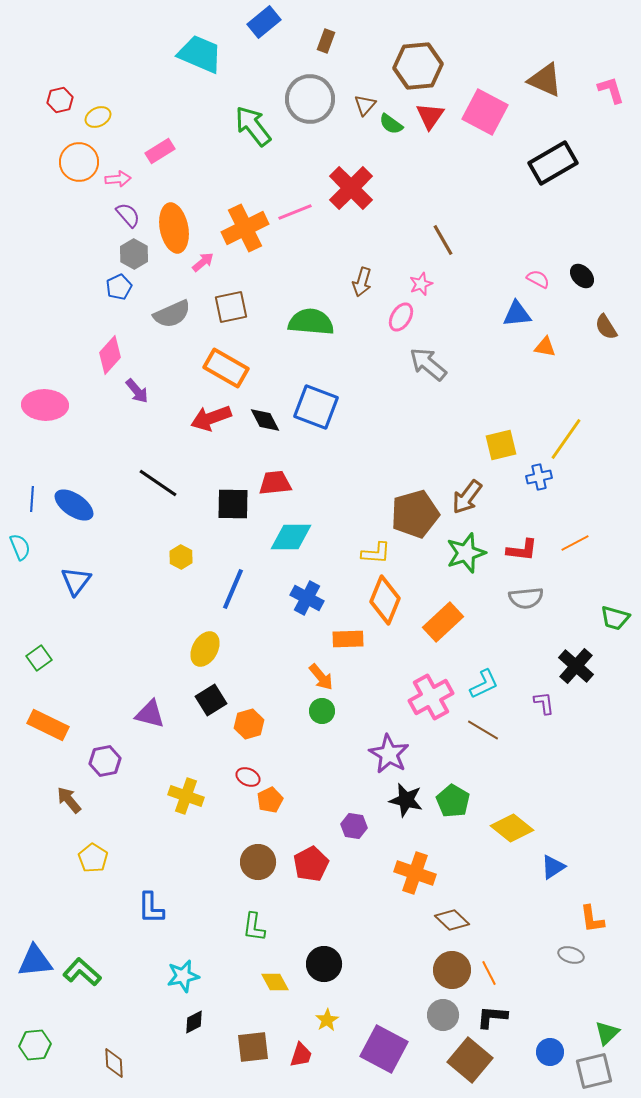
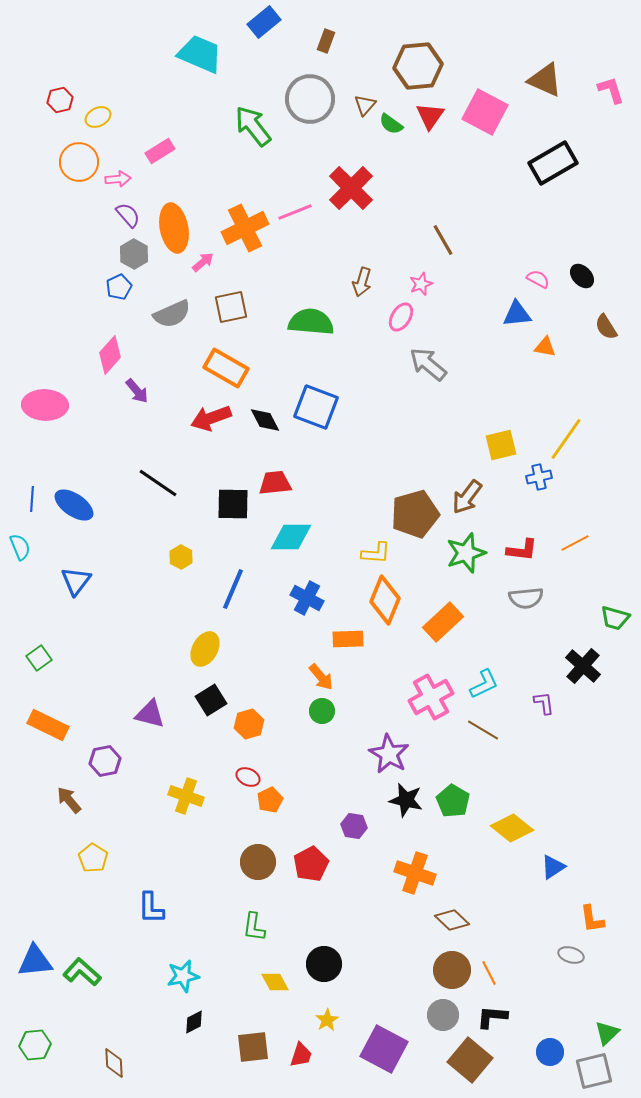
black cross at (576, 666): moved 7 px right
